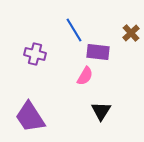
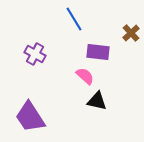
blue line: moved 11 px up
purple cross: rotated 15 degrees clockwise
pink semicircle: rotated 78 degrees counterclockwise
black triangle: moved 4 px left, 10 px up; rotated 50 degrees counterclockwise
